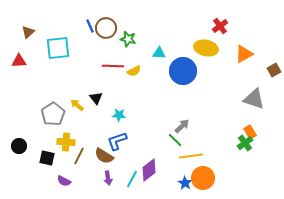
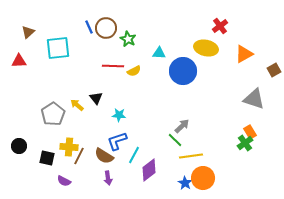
blue line: moved 1 px left, 1 px down
green star: rotated 14 degrees clockwise
yellow cross: moved 3 px right, 5 px down
cyan line: moved 2 px right, 24 px up
